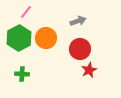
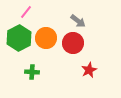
gray arrow: rotated 56 degrees clockwise
red circle: moved 7 px left, 6 px up
green cross: moved 10 px right, 2 px up
